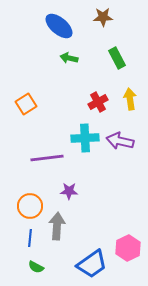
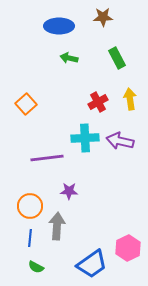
blue ellipse: rotated 40 degrees counterclockwise
orange square: rotated 10 degrees counterclockwise
